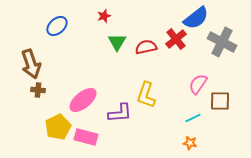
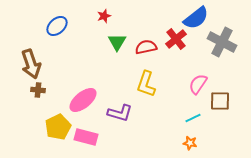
yellow L-shape: moved 11 px up
purple L-shape: rotated 20 degrees clockwise
